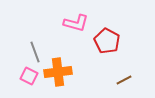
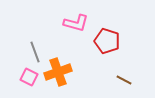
red pentagon: rotated 10 degrees counterclockwise
orange cross: rotated 12 degrees counterclockwise
pink square: moved 1 px down
brown line: rotated 56 degrees clockwise
